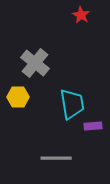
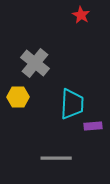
cyan trapezoid: rotated 12 degrees clockwise
